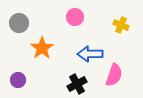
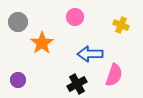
gray circle: moved 1 px left, 1 px up
orange star: moved 5 px up
